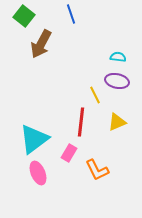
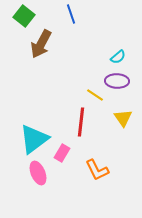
cyan semicircle: rotated 133 degrees clockwise
purple ellipse: rotated 10 degrees counterclockwise
yellow line: rotated 30 degrees counterclockwise
yellow triangle: moved 6 px right, 4 px up; rotated 42 degrees counterclockwise
pink rectangle: moved 7 px left
